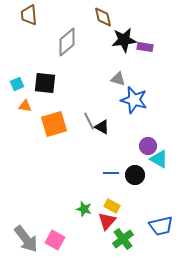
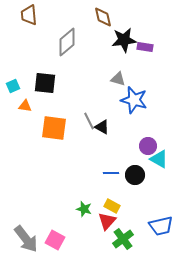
cyan square: moved 4 px left, 2 px down
orange square: moved 4 px down; rotated 24 degrees clockwise
